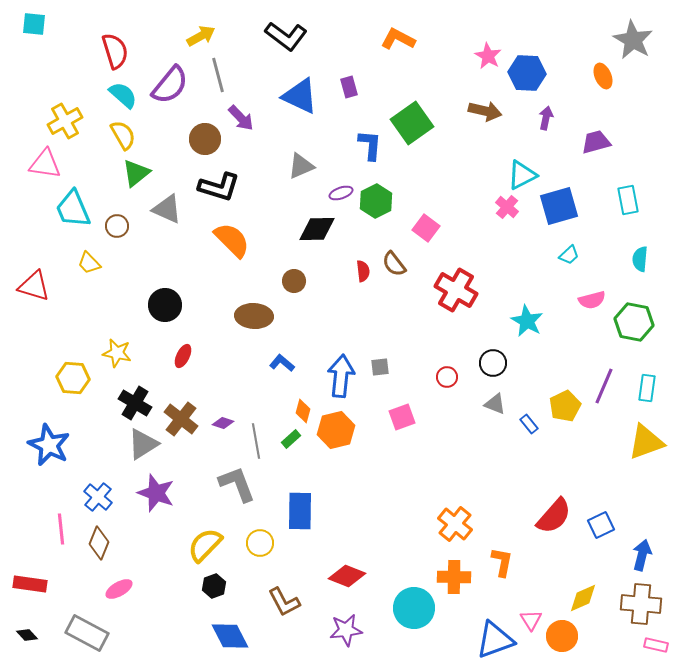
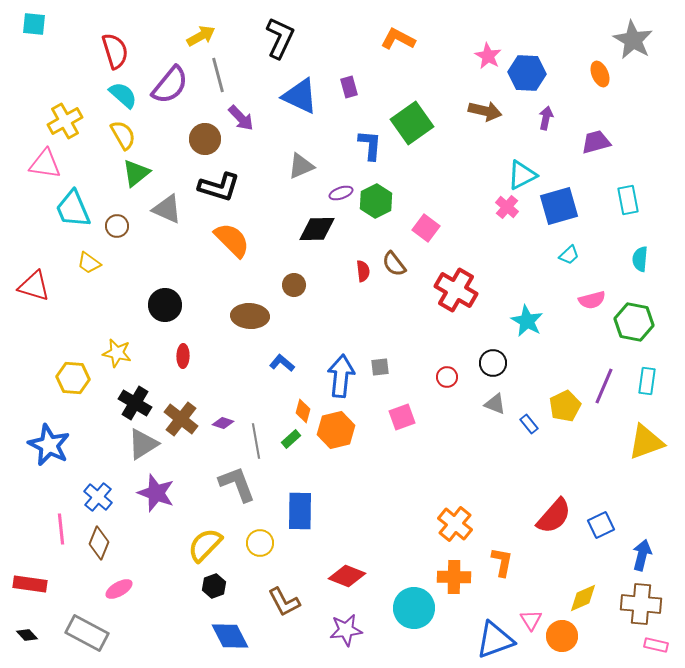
black L-shape at (286, 36): moved 6 px left, 2 px down; rotated 102 degrees counterclockwise
orange ellipse at (603, 76): moved 3 px left, 2 px up
yellow trapezoid at (89, 263): rotated 10 degrees counterclockwise
brown circle at (294, 281): moved 4 px down
brown ellipse at (254, 316): moved 4 px left
red ellipse at (183, 356): rotated 25 degrees counterclockwise
cyan rectangle at (647, 388): moved 7 px up
